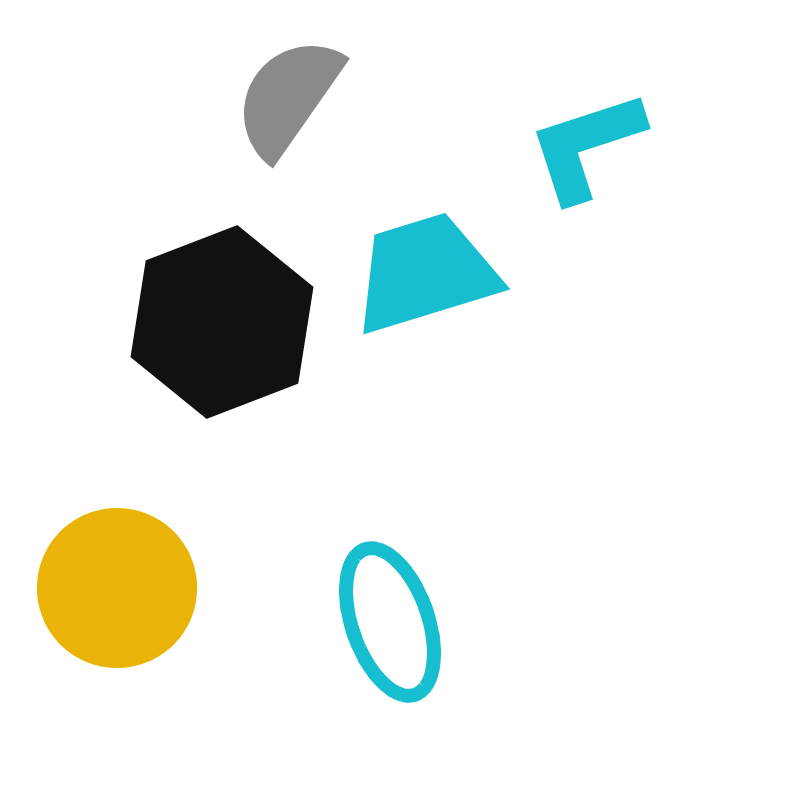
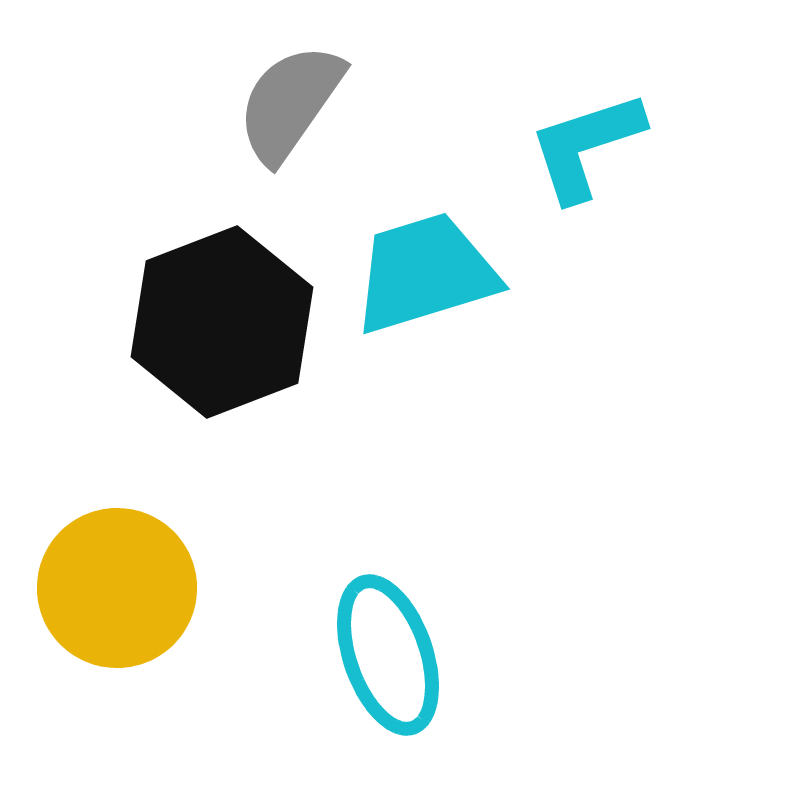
gray semicircle: moved 2 px right, 6 px down
cyan ellipse: moved 2 px left, 33 px down
